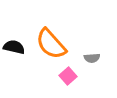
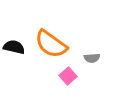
orange semicircle: rotated 12 degrees counterclockwise
